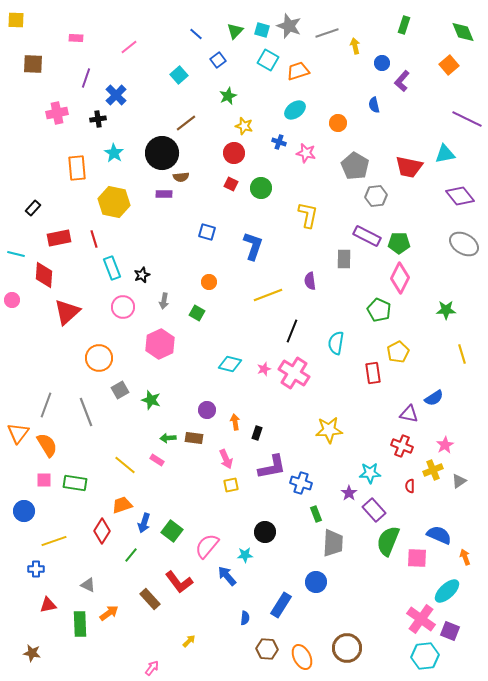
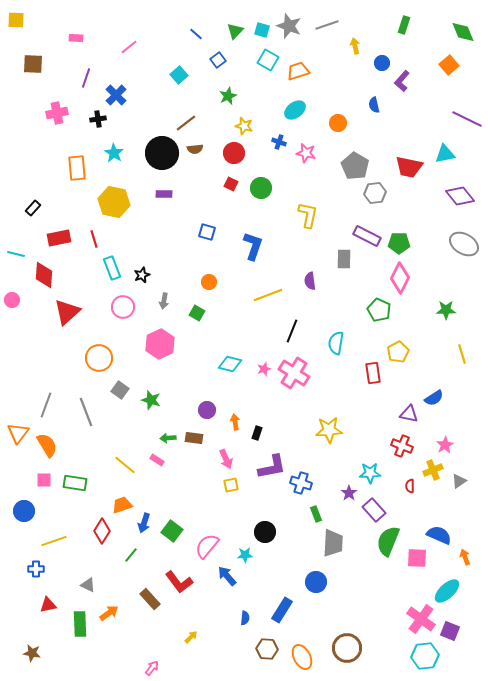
gray line at (327, 33): moved 8 px up
brown semicircle at (181, 177): moved 14 px right, 28 px up
gray hexagon at (376, 196): moved 1 px left, 3 px up
gray square at (120, 390): rotated 24 degrees counterclockwise
blue rectangle at (281, 605): moved 1 px right, 5 px down
yellow arrow at (189, 641): moved 2 px right, 4 px up
